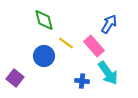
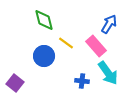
pink rectangle: moved 2 px right
purple square: moved 5 px down
